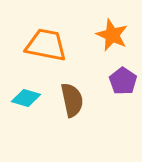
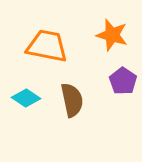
orange star: rotated 8 degrees counterclockwise
orange trapezoid: moved 1 px right, 1 px down
cyan diamond: rotated 16 degrees clockwise
